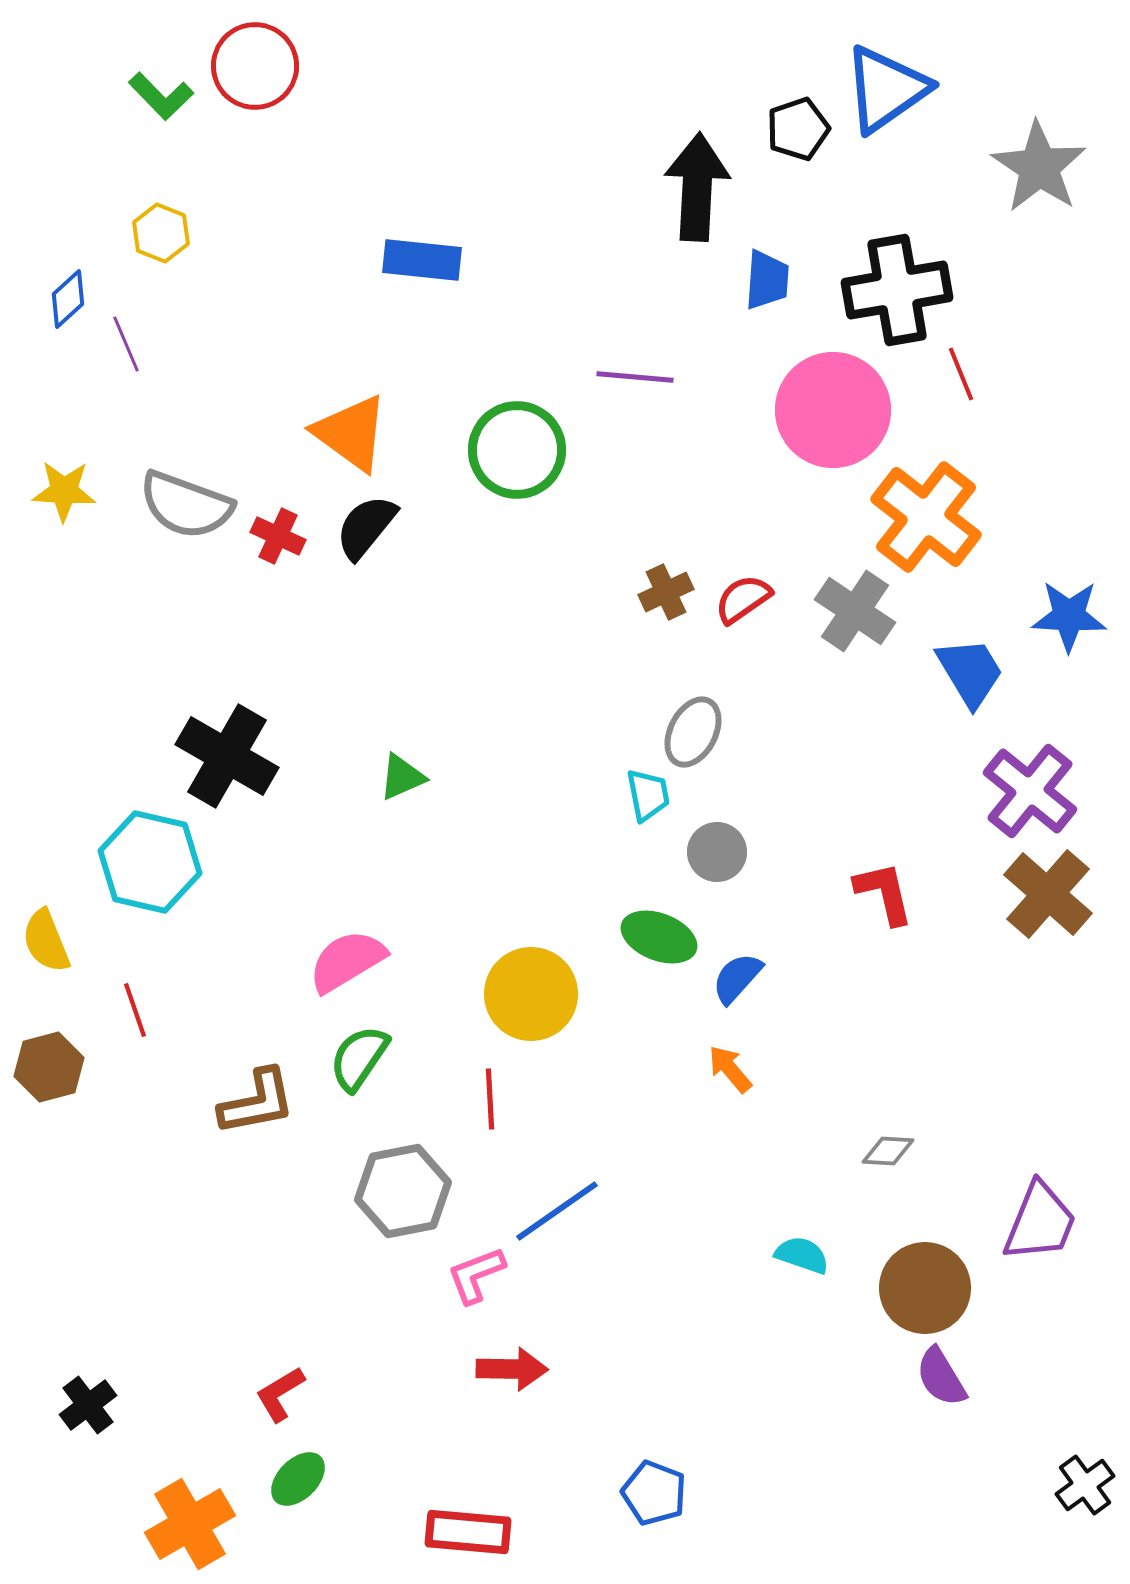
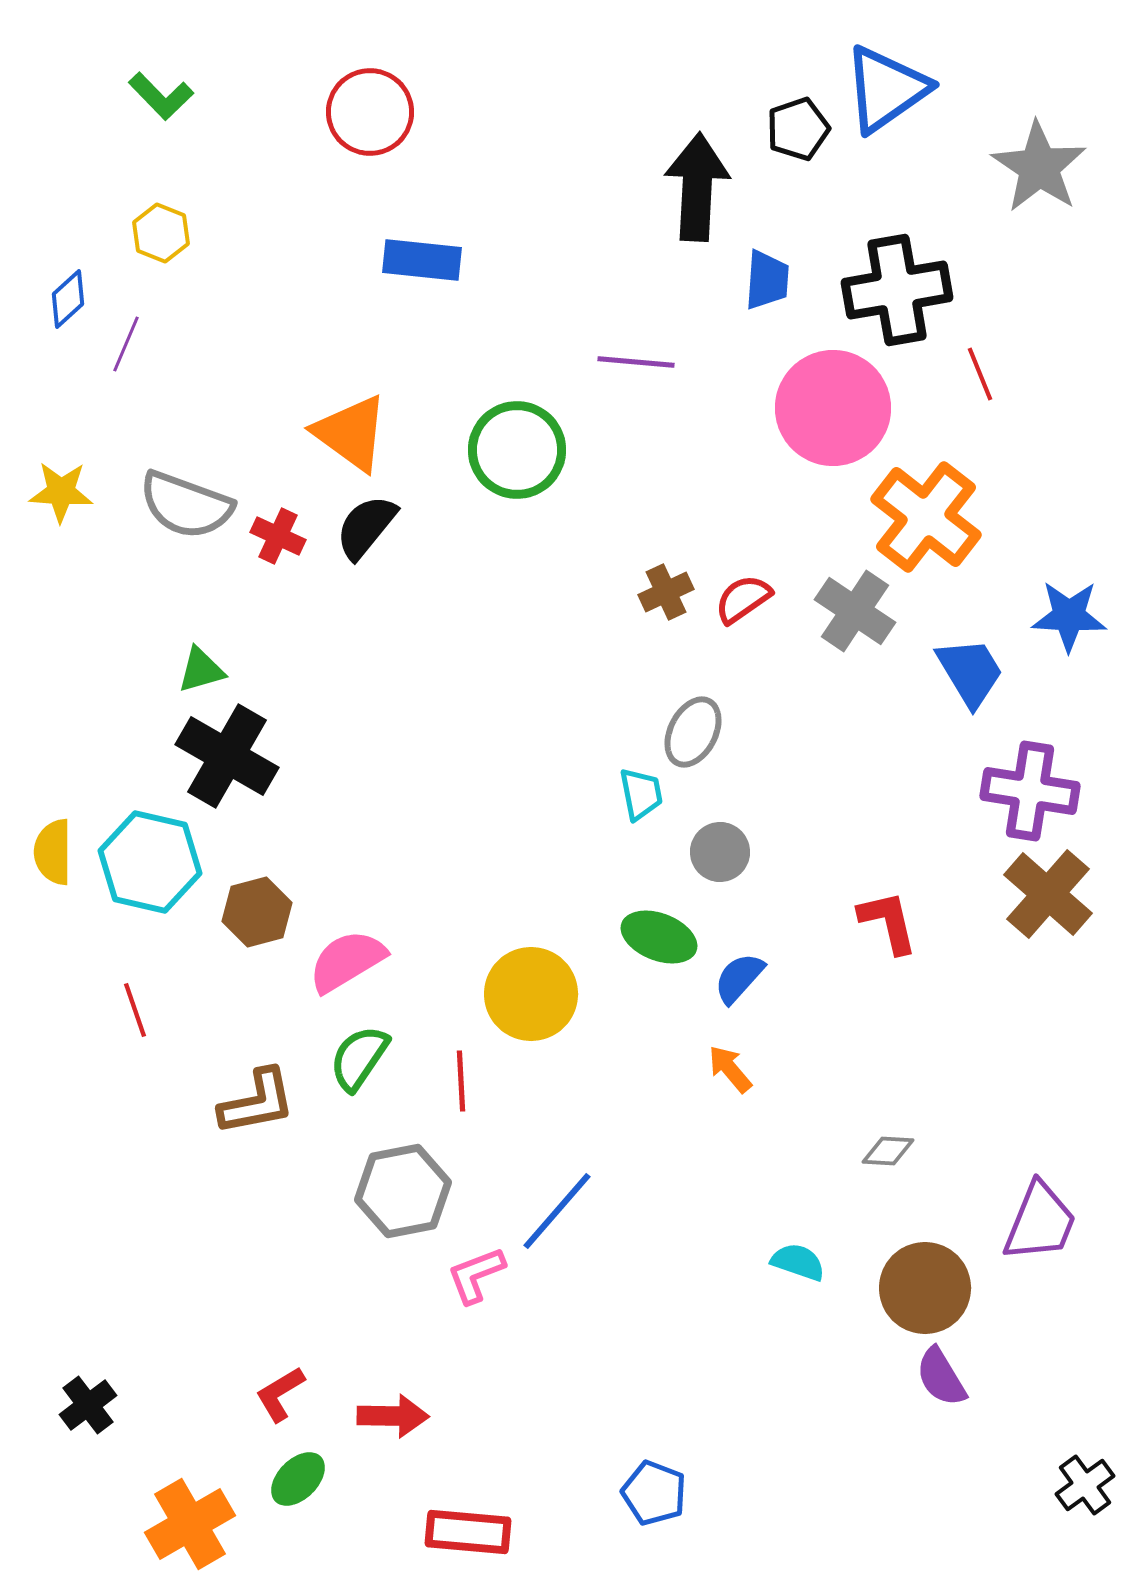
red circle at (255, 66): moved 115 px right, 46 px down
purple line at (126, 344): rotated 46 degrees clockwise
red line at (961, 374): moved 19 px right
purple line at (635, 377): moved 1 px right, 15 px up
pink circle at (833, 410): moved 2 px up
yellow star at (64, 491): moved 3 px left, 1 px down
green triangle at (402, 777): moved 201 px left, 107 px up; rotated 8 degrees clockwise
purple cross at (1030, 791): rotated 30 degrees counterclockwise
cyan trapezoid at (648, 795): moved 7 px left, 1 px up
gray circle at (717, 852): moved 3 px right
red L-shape at (884, 893): moved 4 px right, 29 px down
yellow semicircle at (46, 941): moved 7 px right, 89 px up; rotated 22 degrees clockwise
blue semicircle at (737, 978): moved 2 px right
brown hexagon at (49, 1067): moved 208 px right, 155 px up
red line at (490, 1099): moved 29 px left, 18 px up
blue line at (557, 1211): rotated 14 degrees counterclockwise
cyan semicircle at (802, 1255): moved 4 px left, 7 px down
red arrow at (512, 1369): moved 119 px left, 47 px down
